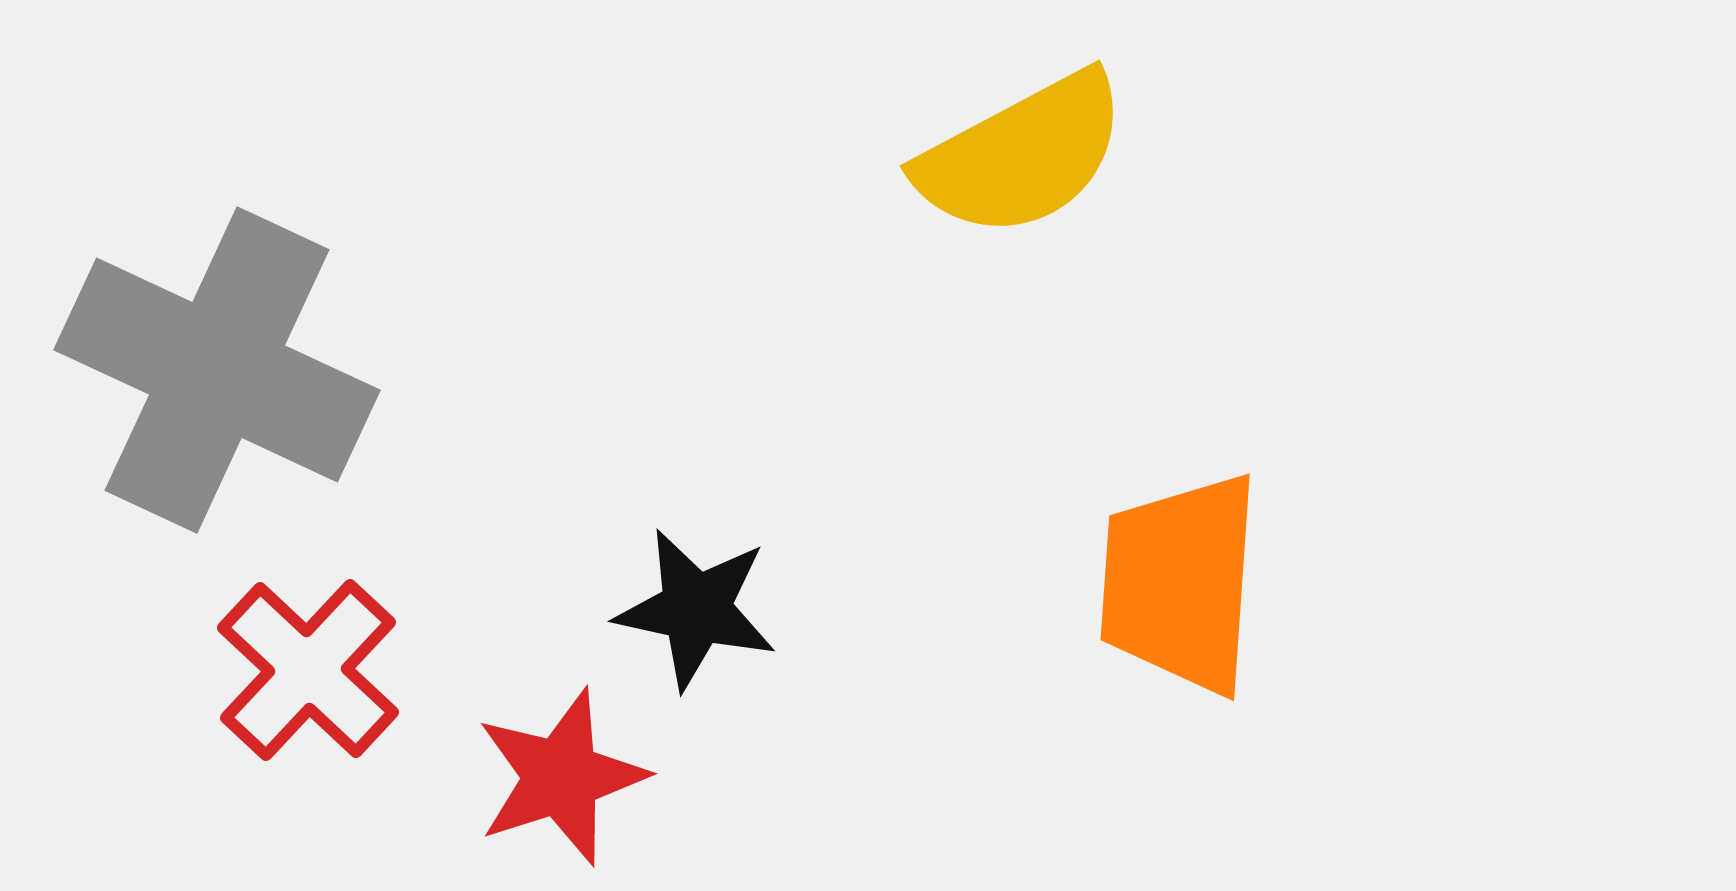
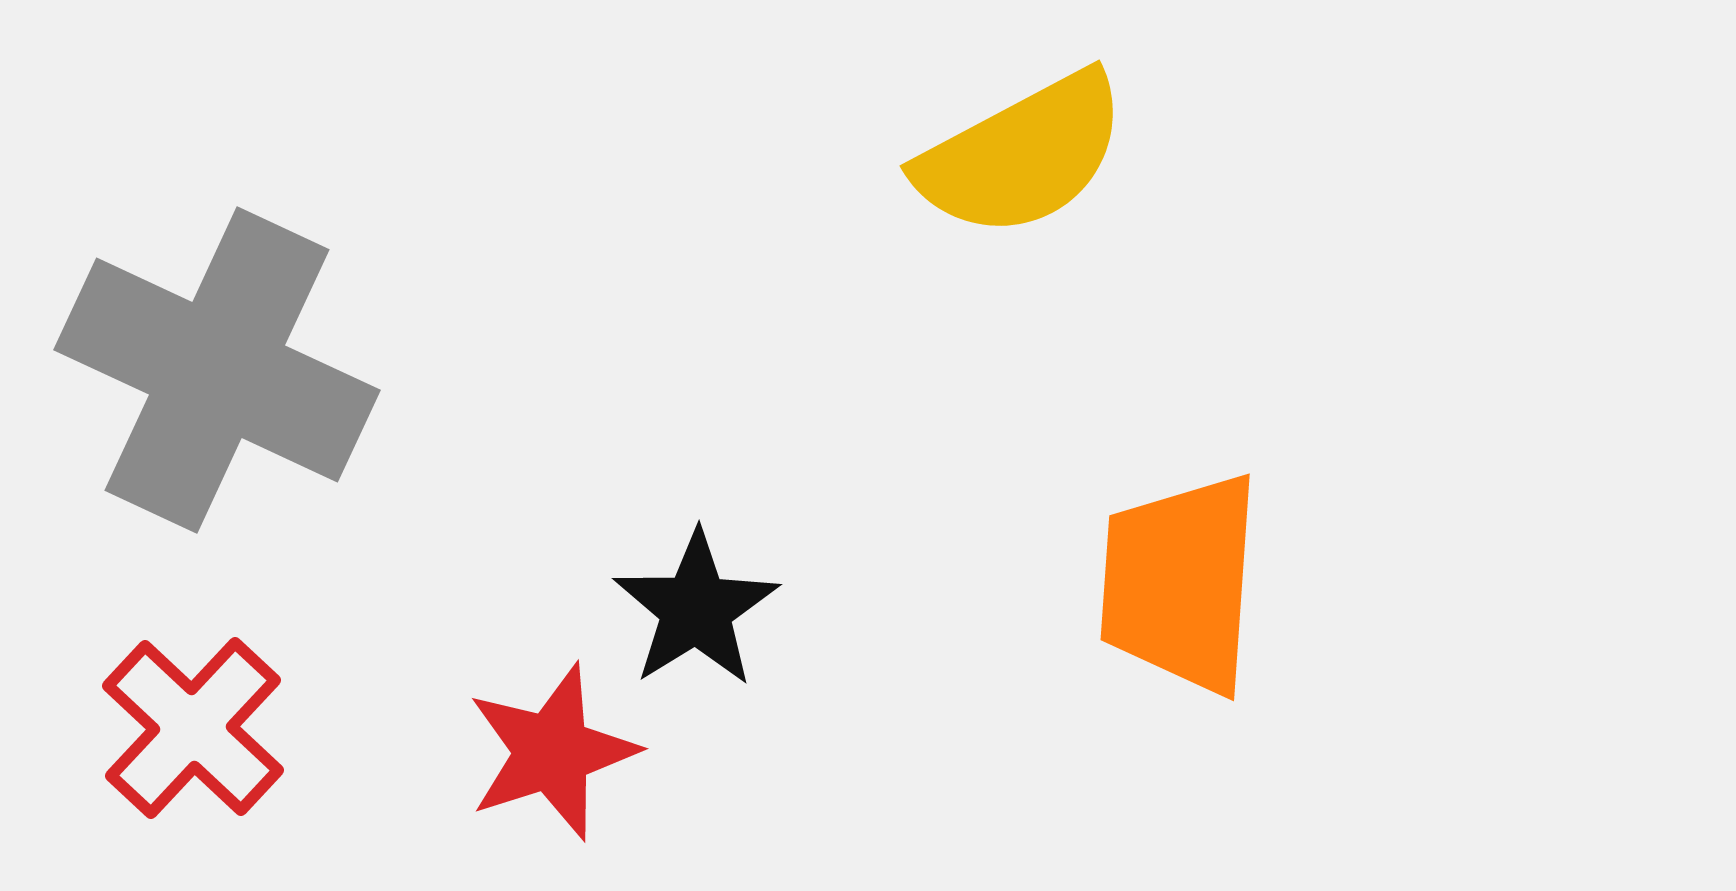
black star: rotated 28 degrees clockwise
red cross: moved 115 px left, 58 px down
red star: moved 9 px left, 25 px up
